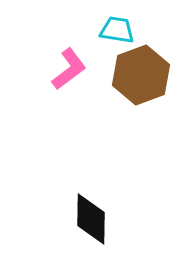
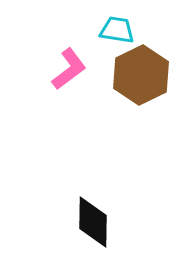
brown hexagon: rotated 6 degrees counterclockwise
black diamond: moved 2 px right, 3 px down
